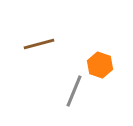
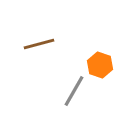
gray line: rotated 8 degrees clockwise
